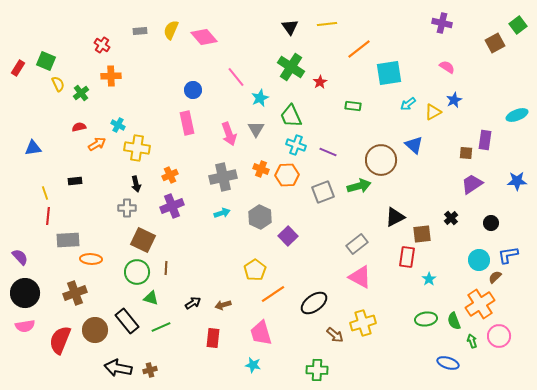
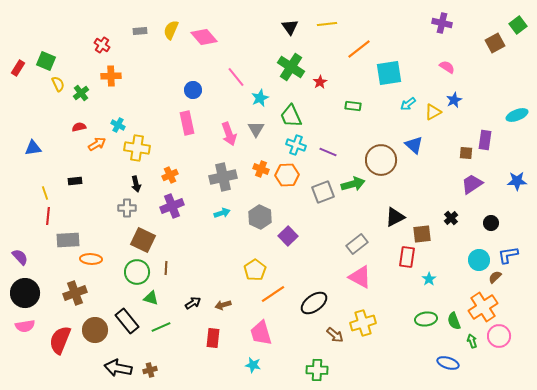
green arrow at (359, 186): moved 6 px left, 2 px up
orange cross at (480, 304): moved 3 px right, 3 px down
